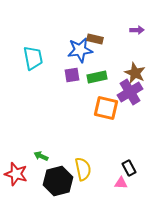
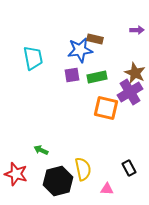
green arrow: moved 6 px up
pink triangle: moved 14 px left, 6 px down
